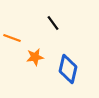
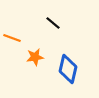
black line: rotated 14 degrees counterclockwise
